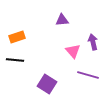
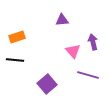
purple square: rotated 18 degrees clockwise
